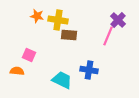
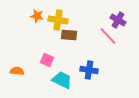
purple cross: rotated 14 degrees counterclockwise
pink line: rotated 66 degrees counterclockwise
pink square: moved 18 px right, 5 px down
